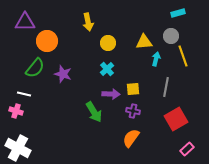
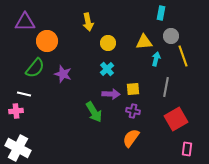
cyan rectangle: moved 17 px left; rotated 64 degrees counterclockwise
pink cross: rotated 24 degrees counterclockwise
pink rectangle: rotated 40 degrees counterclockwise
